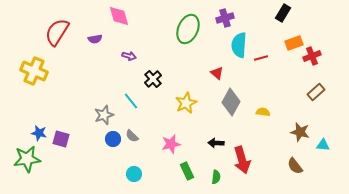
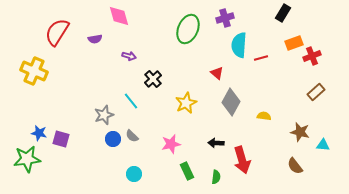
yellow semicircle: moved 1 px right, 4 px down
